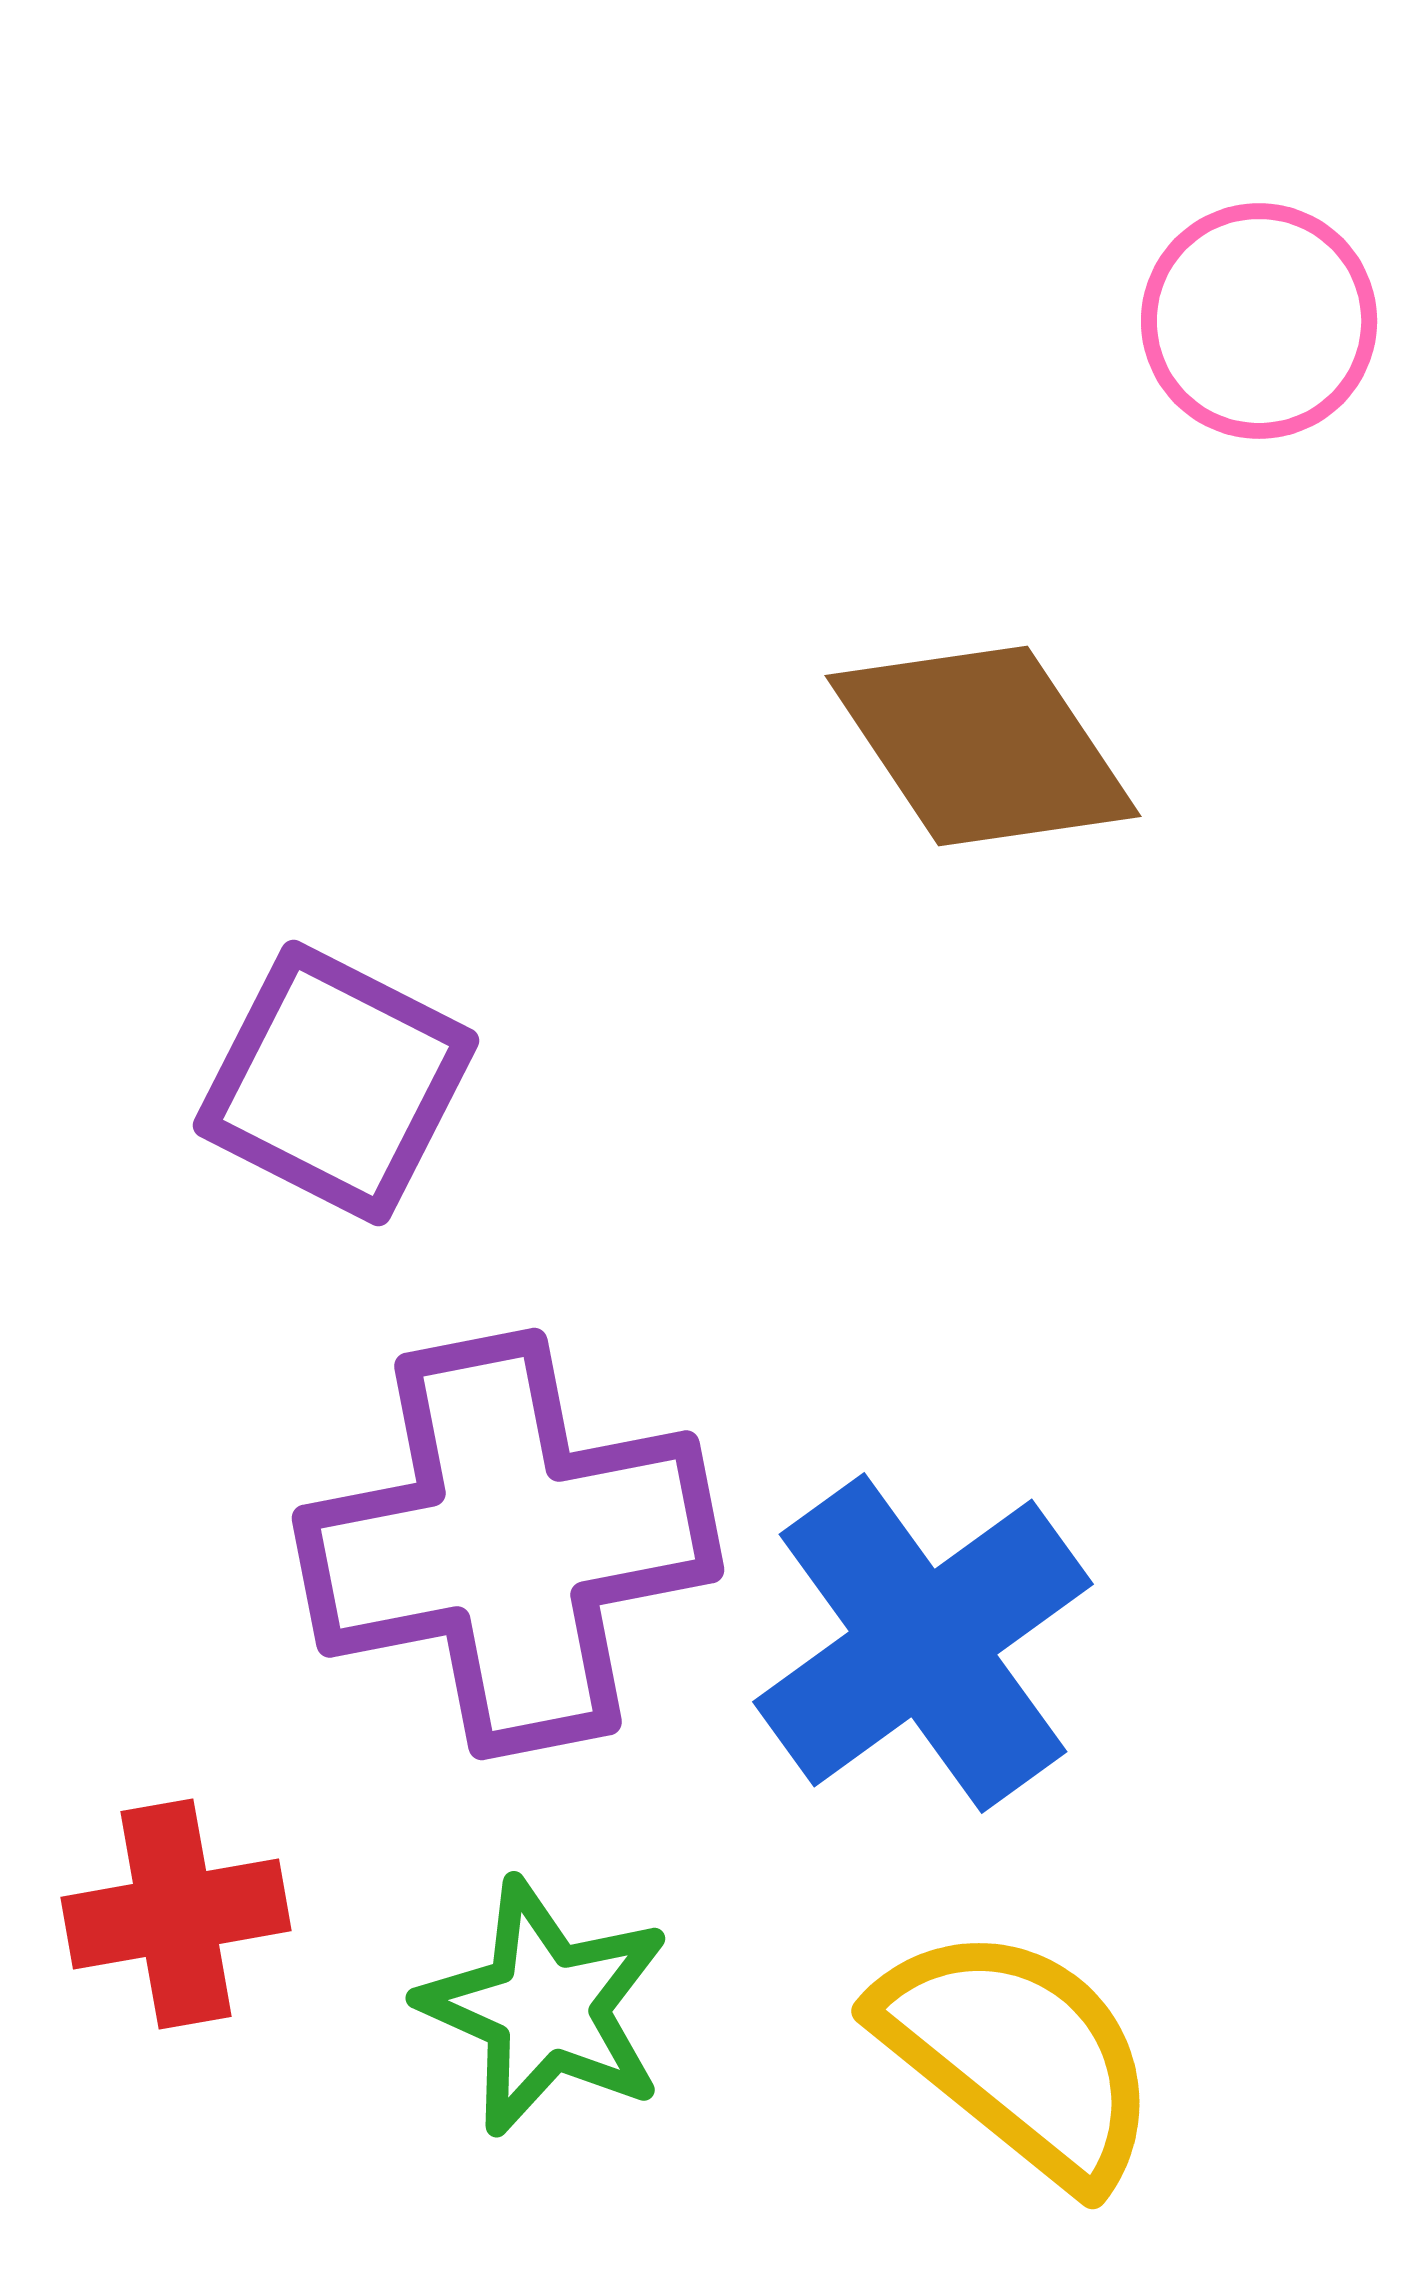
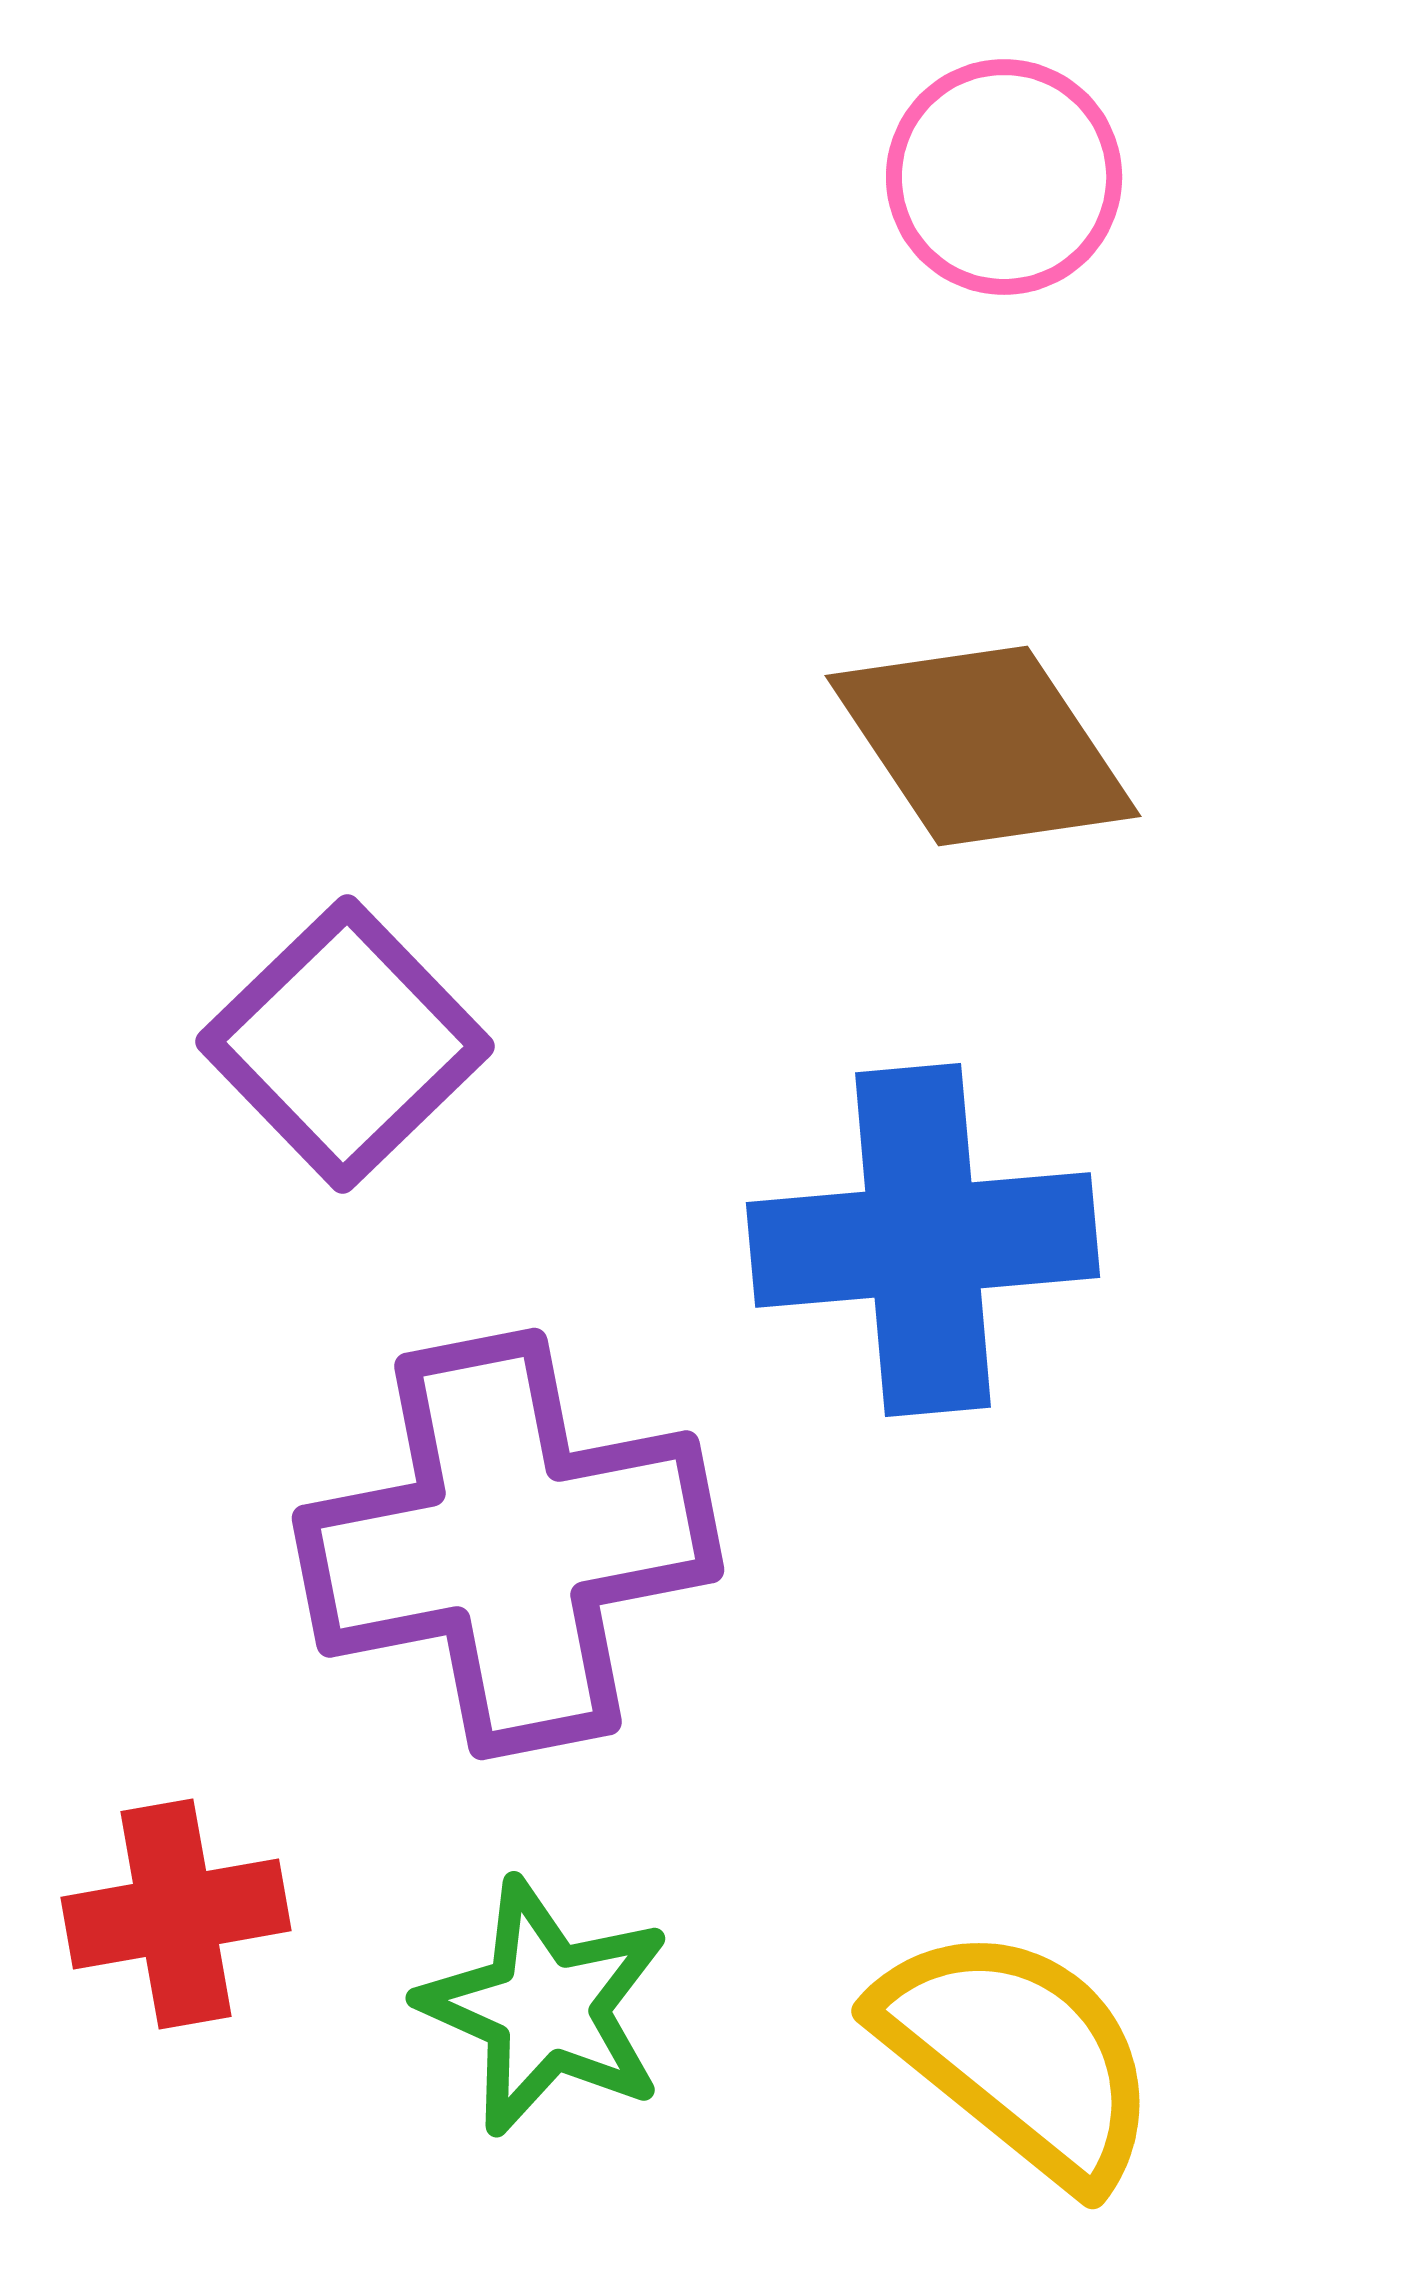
pink circle: moved 255 px left, 144 px up
purple square: moved 9 px right, 39 px up; rotated 19 degrees clockwise
blue cross: moved 403 px up; rotated 31 degrees clockwise
